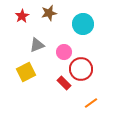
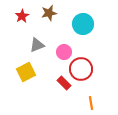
orange line: rotated 64 degrees counterclockwise
